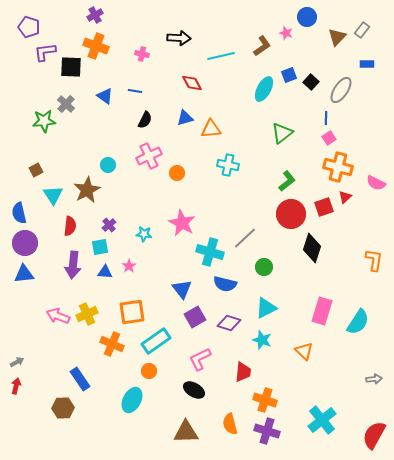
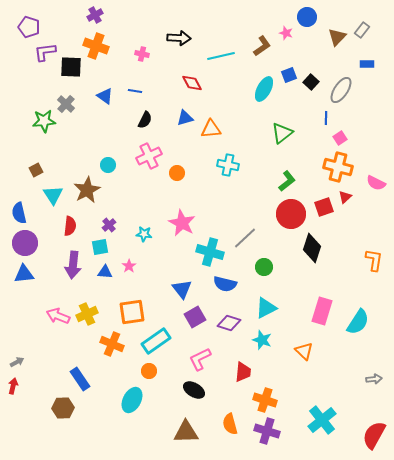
pink square at (329, 138): moved 11 px right
red arrow at (16, 386): moved 3 px left
